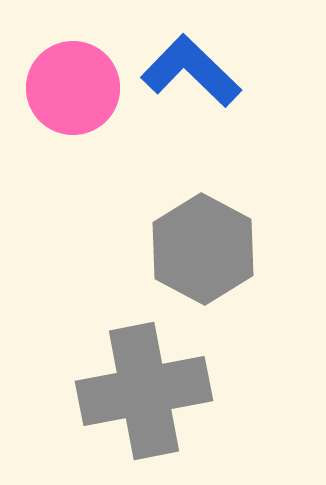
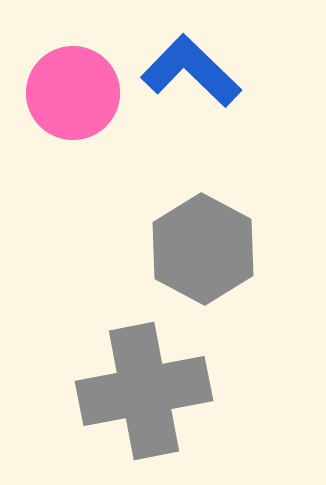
pink circle: moved 5 px down
